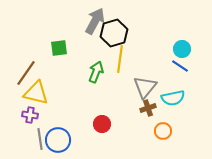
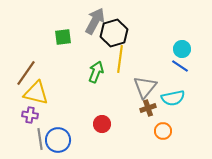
green square: moved 4 px right, 11 px up
